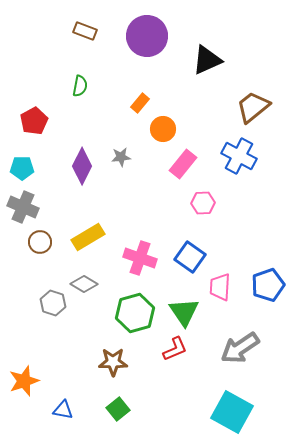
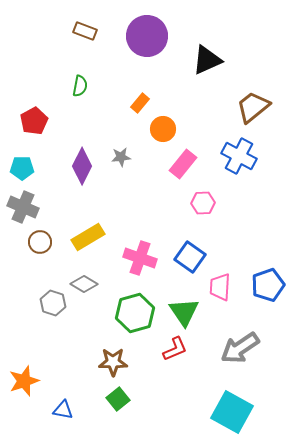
green square: moved 10 px up
